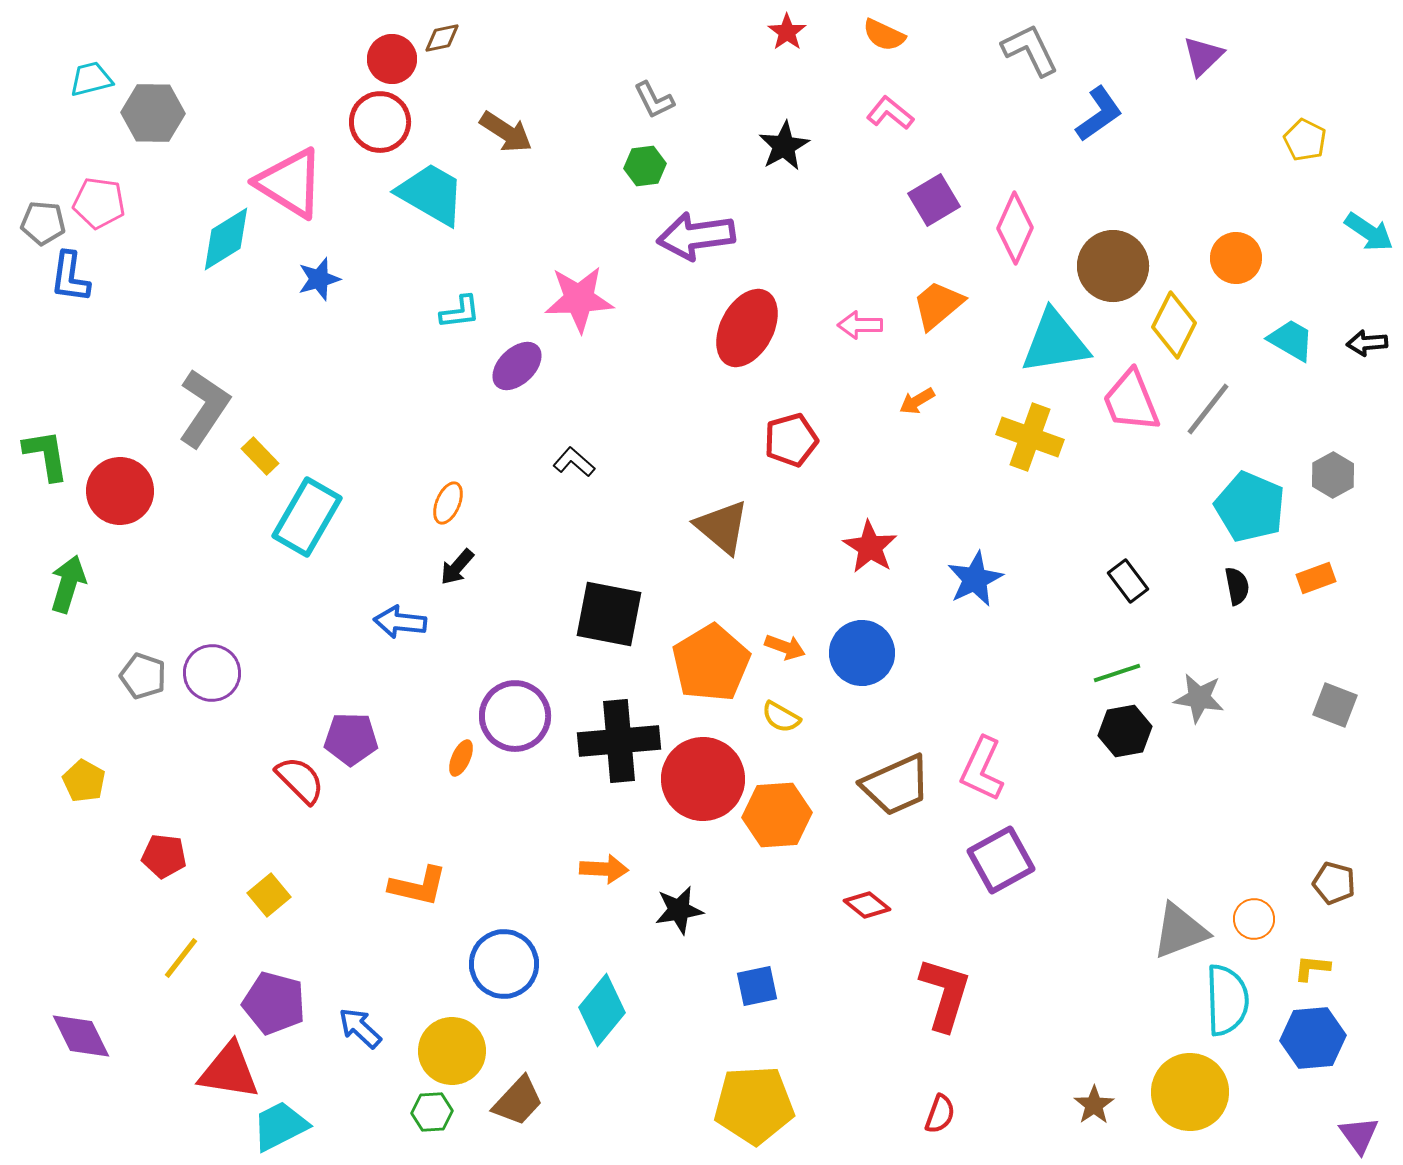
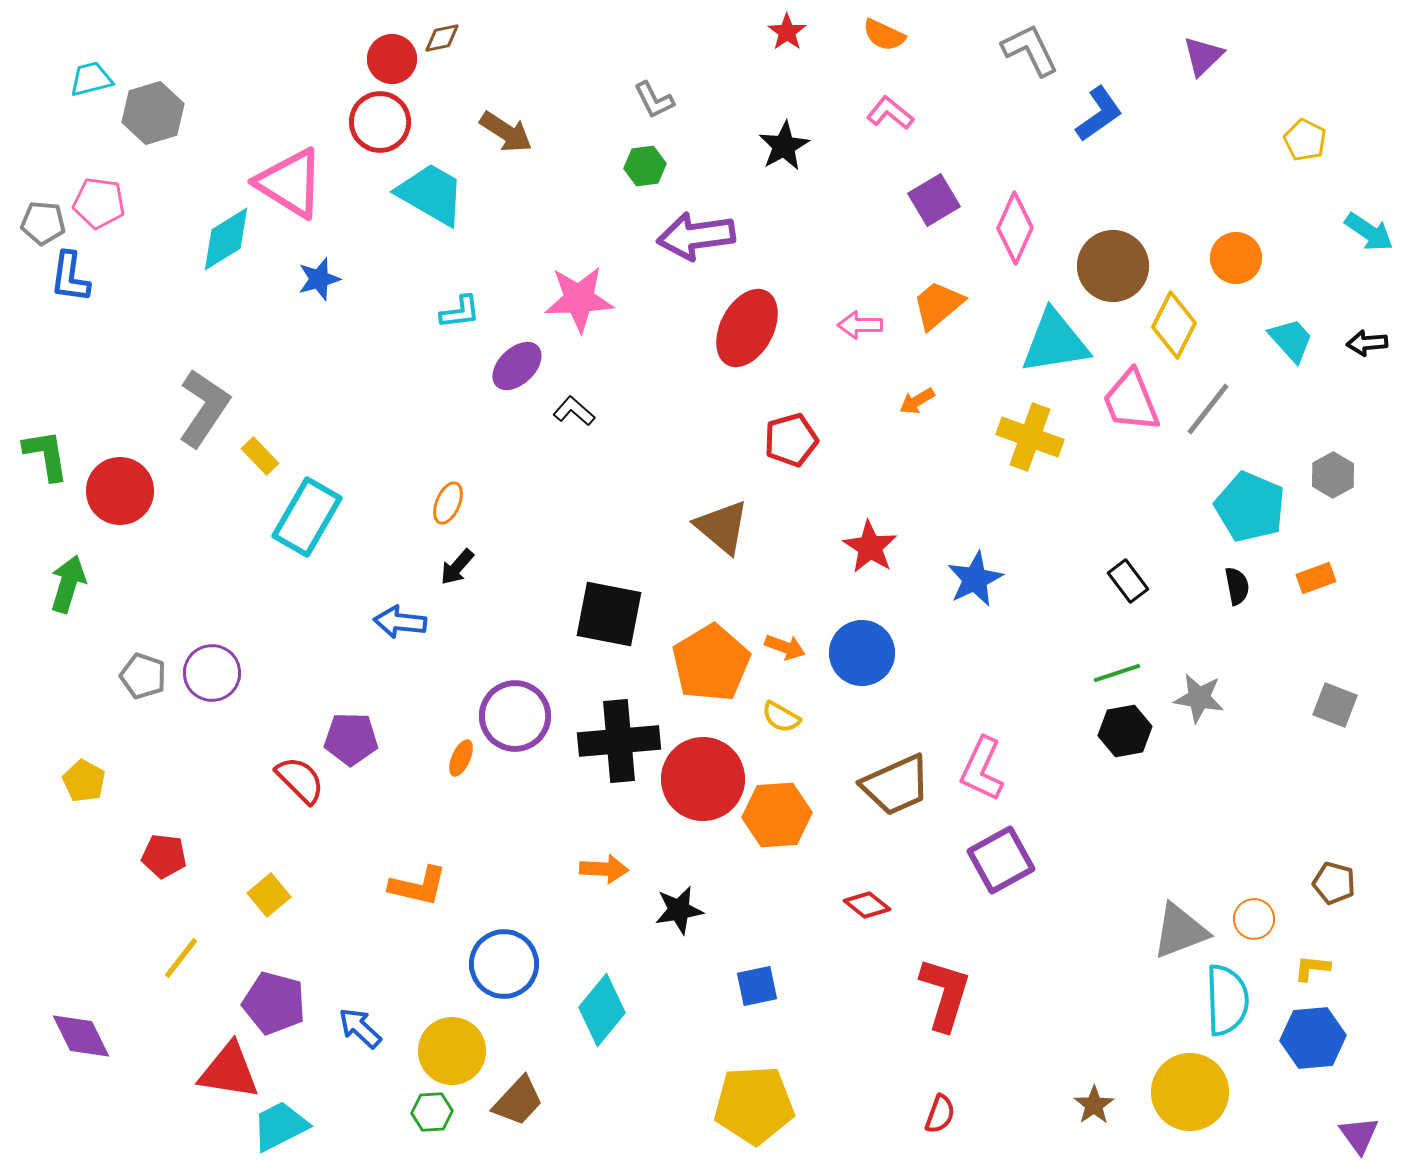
gray hexagon at (153, 113): rotated 18 degrees counterclockwise
cyan trapezoid at (1291, 340): rotated 18 degrees clockwise
black L-shape at (574, 462): moved 51 px up
